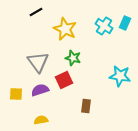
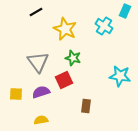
cyan rectangle: moved 12 px up
purple semicircle: moved 1 px right, 2 px down
